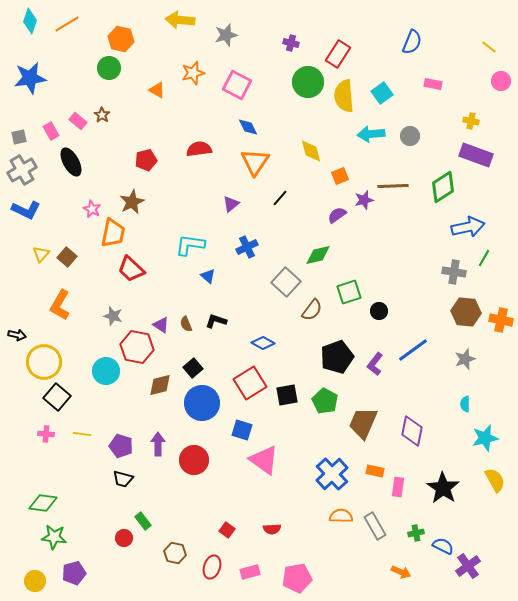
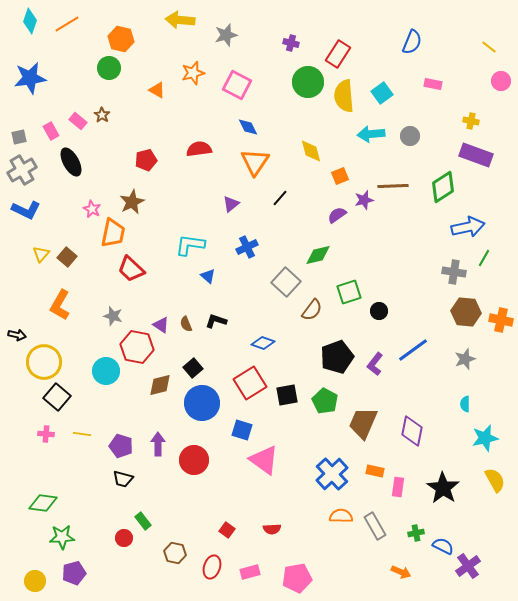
blue diamond at (263, 343): rotated 10 degrees counterclockwise
green star at (54, 537): moved 8 px right; rotated 10 degrees counterclockwise
